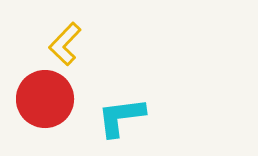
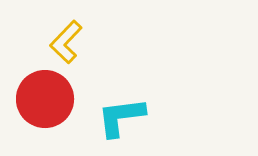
yellow L-shape: moved 1 px right, 2 px up
